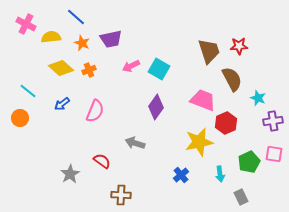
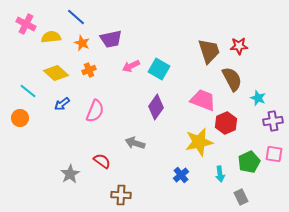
yellow diamond: moved 5 px left, 5 px down
